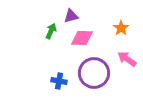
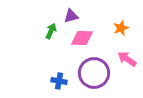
orange star: rotated 14 degrees clockwise
